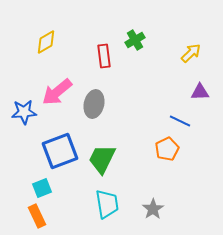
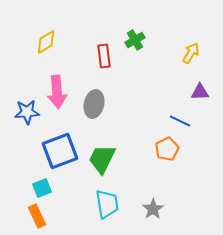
yellow arrow: rotated 15 degrees counterclockwise
pink arrow: rotated 56 degrees counterclockwise
blue star: moved 3 px right
